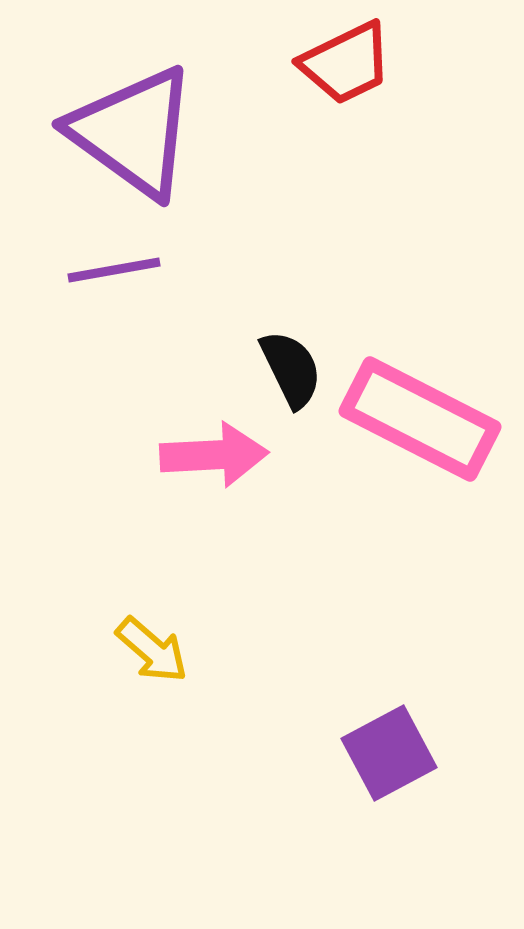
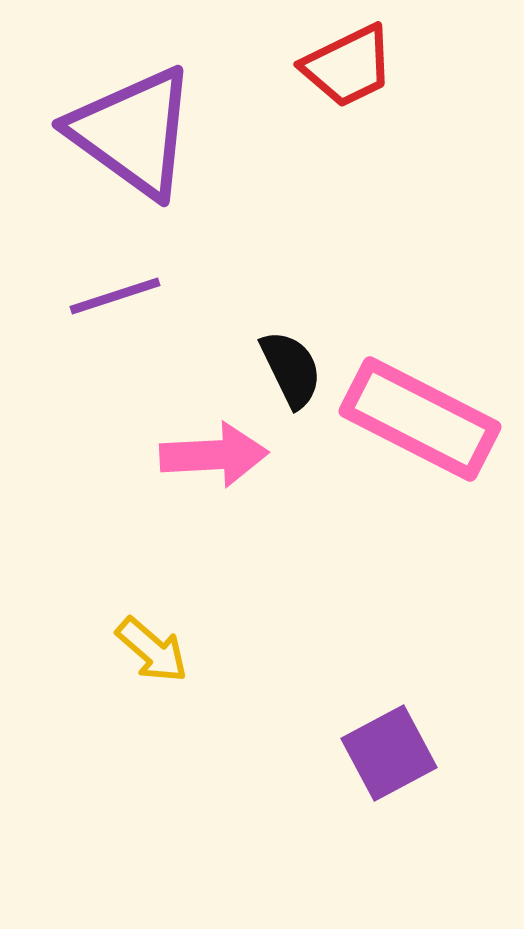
red trapezoid: moved 2 px right, 3 px down
purple line: moved 1 px right, 26 px down; rotated 8 degrees counterclockwise
